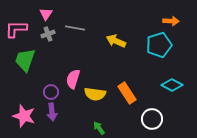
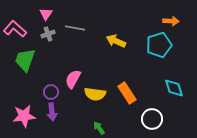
pink L-shape: moved 1 px left; rotated 40 degrees clockwise
pink semicircle: rotated 12 degrees clockwise
cyan diamond: moved 2 px right, 3 px down; rotated 45 degrees clockwise
pink star: rotated 25 degrees counterclockwise
